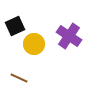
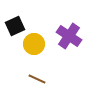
brown line: moved 18 px right, 1 px down
